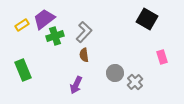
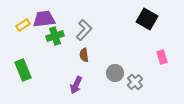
purple trapezoid: rotated 30 degrees clockwise
yellow rectangle: moved 1 px right
gray L-shape: moved 2 px up
